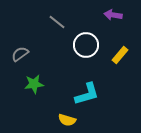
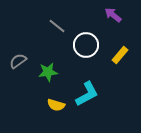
purple arrow: rotated 30 degrees clockwise
gray line: moved 4 px down
gray semicircle: moved 2 px left, 7 px down
green star: moved 14 px right, 12 px up
cyan L-shape: rotated 12 degrees counterclockwise
yellow semicircle: moved 11 px left, 15 px up
